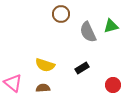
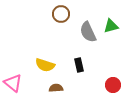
black rectangle: moved 3 px left, 3 px up; rotated 72 degrees counterclockwise
brown semicircle: moved 13 px right
